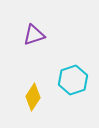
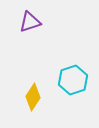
purple triangle: moved 4 px left, 13 px up
